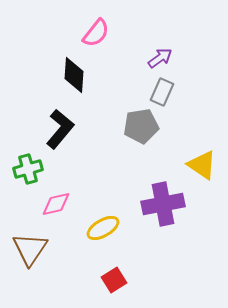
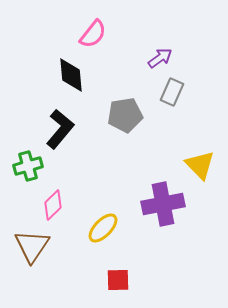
pink semicircle: moved 3 px left, 1 px down
black diamond: moved 3 px left; rotated 9 degrees counterclockwise
gray rectangle: moved 10 px right
gray pentagon: moved 16 px left, 11 px up
yellow triangle: moved 2 px left; rotated 12 degrees clockwise
green cross: moved 3 px up
pink diamond: moved 3 px left, 1 px down; rotated 32 degrees counterclockwise
yellow ellipse: rotated 16 degrees counterclockwise
brown triangle: moved 2 px right, 3 px up
red square: moved 4 px right; rotated 30 degrees clockwise
